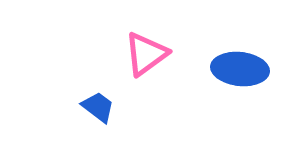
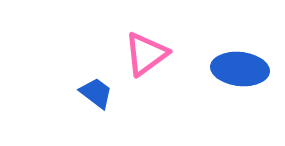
blue trapezoid: moved 2 px left, 14 px up
